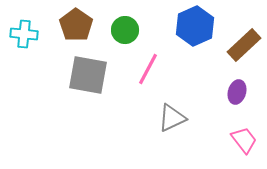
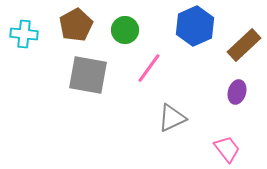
brown pentagon: rotated 8 degrees clockwise
pink line: moved 1 px right, 1 px up; rotated 8 degrees clockwise
pink trapezoid: moved 17 px left, 9 px down
